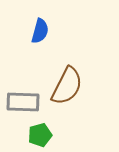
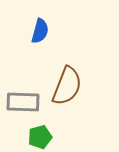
brown semicircle: rotated 6 degrees counterclockwise
green pentagon: moved 2 px down
